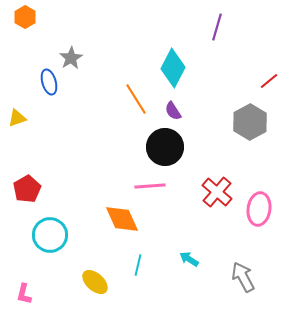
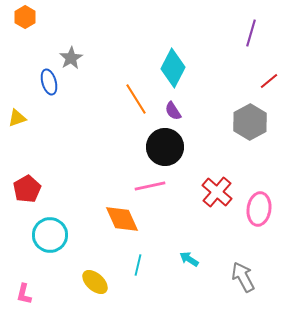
purple line: moved 34 px right, 6 px down
pink line: rotated 8 degrees counterclockwise
